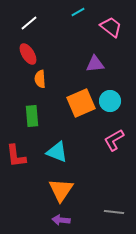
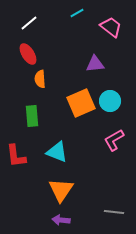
cyan line: moved 1 px left, 1 px down
